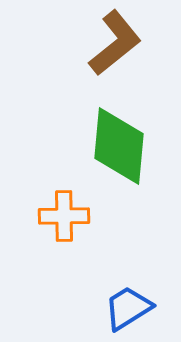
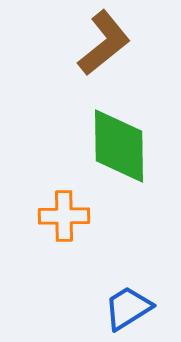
brown L-shape: moved 11 px left
green diamond: rotated 6 degrees counterclockwise
